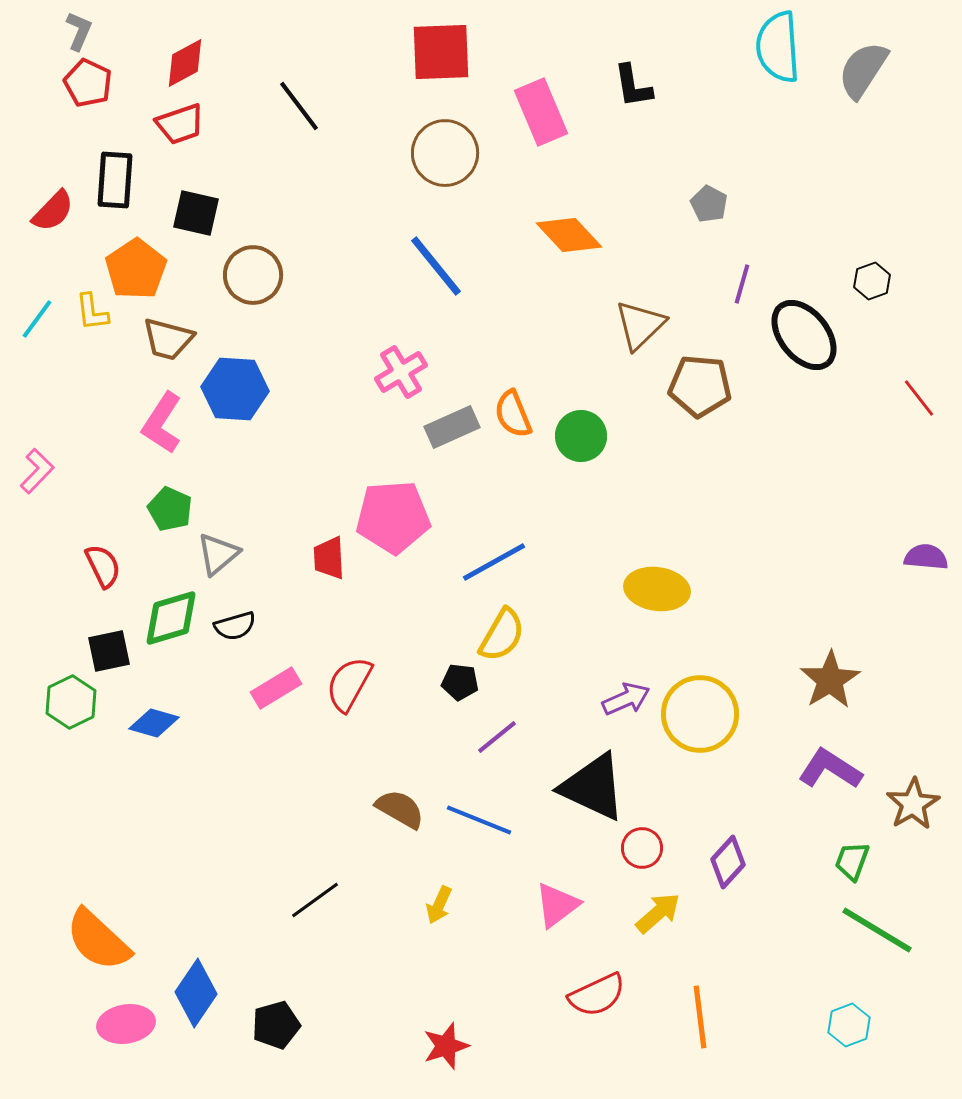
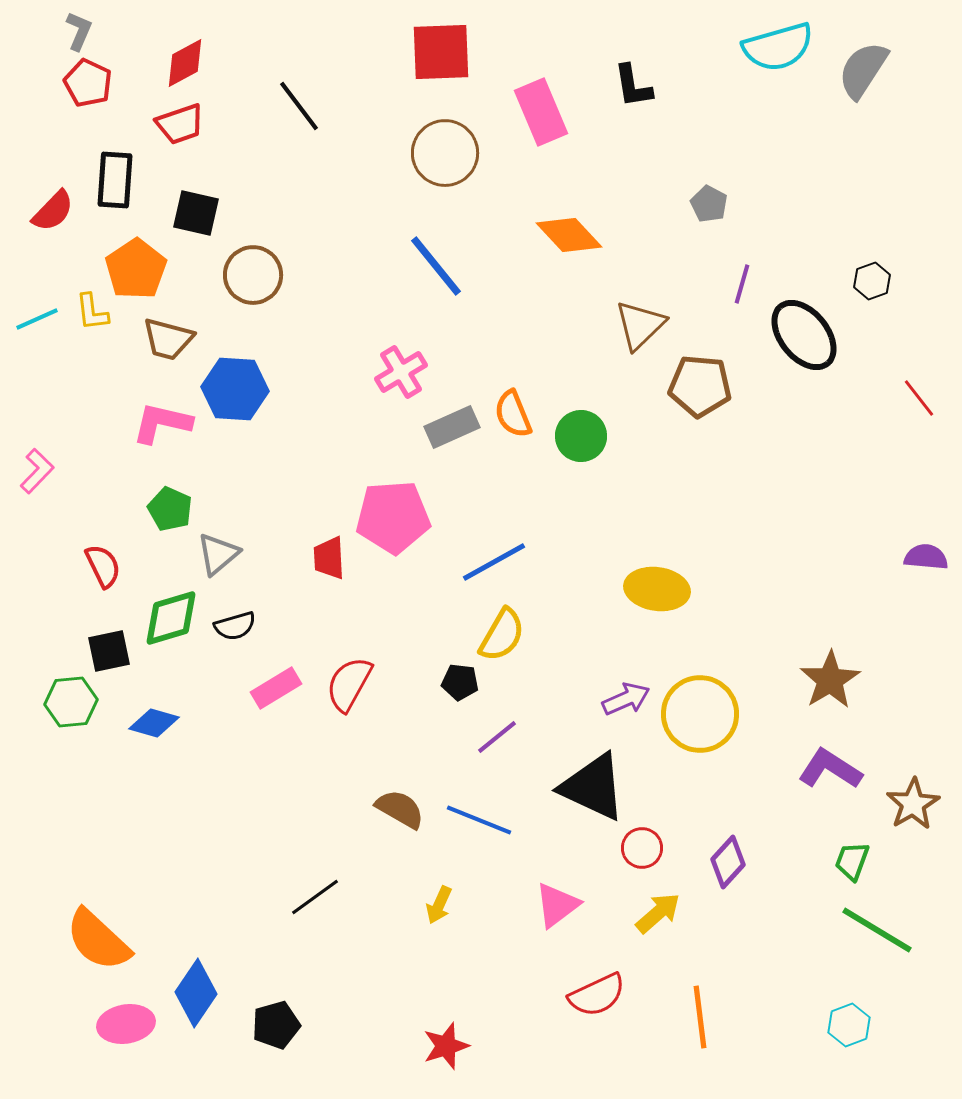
cyan semicircle at (778, 47): rotated 102 degrees counterclockwise
cyan line at (37, 319): rotated 30 degrees clockwise
pink L-shape at (162, 423): rotated 70 degrees clockwise
green hexagon at (71, 702): rotated 21 degrees clockwise
black line at (315, 900): moved 3 px up
